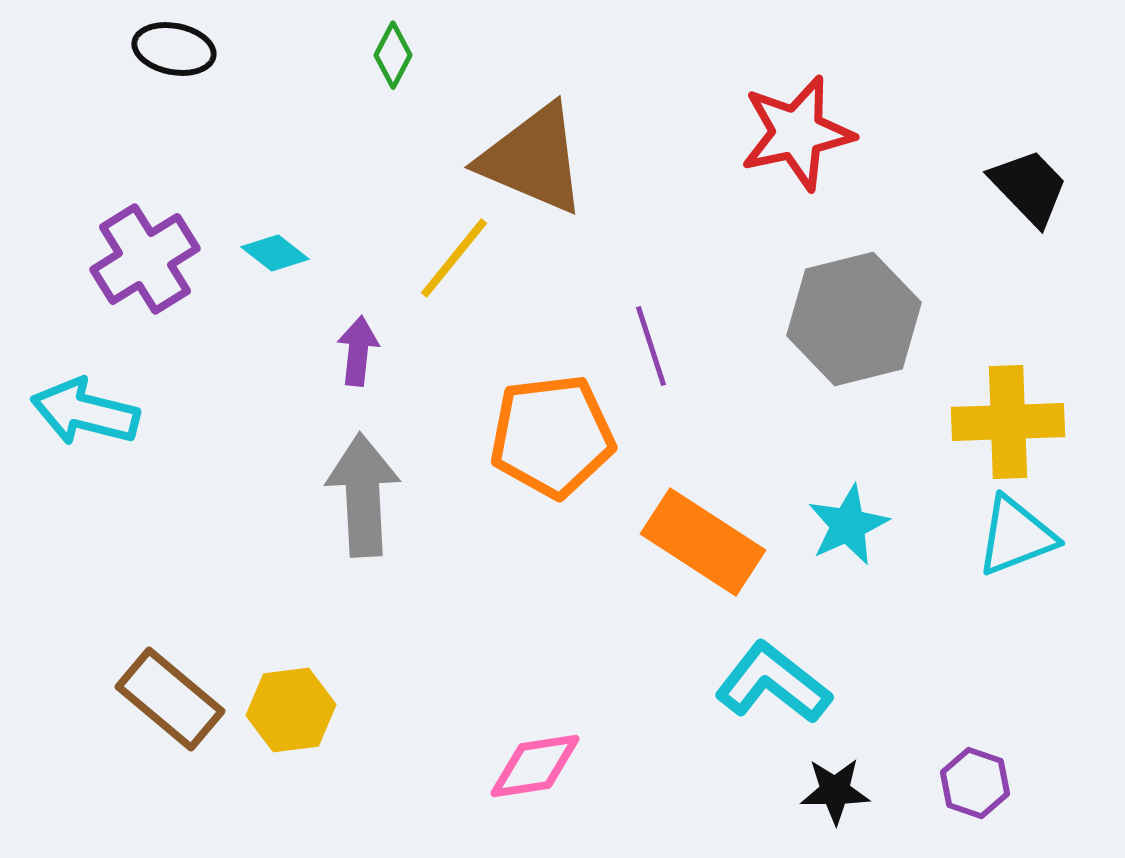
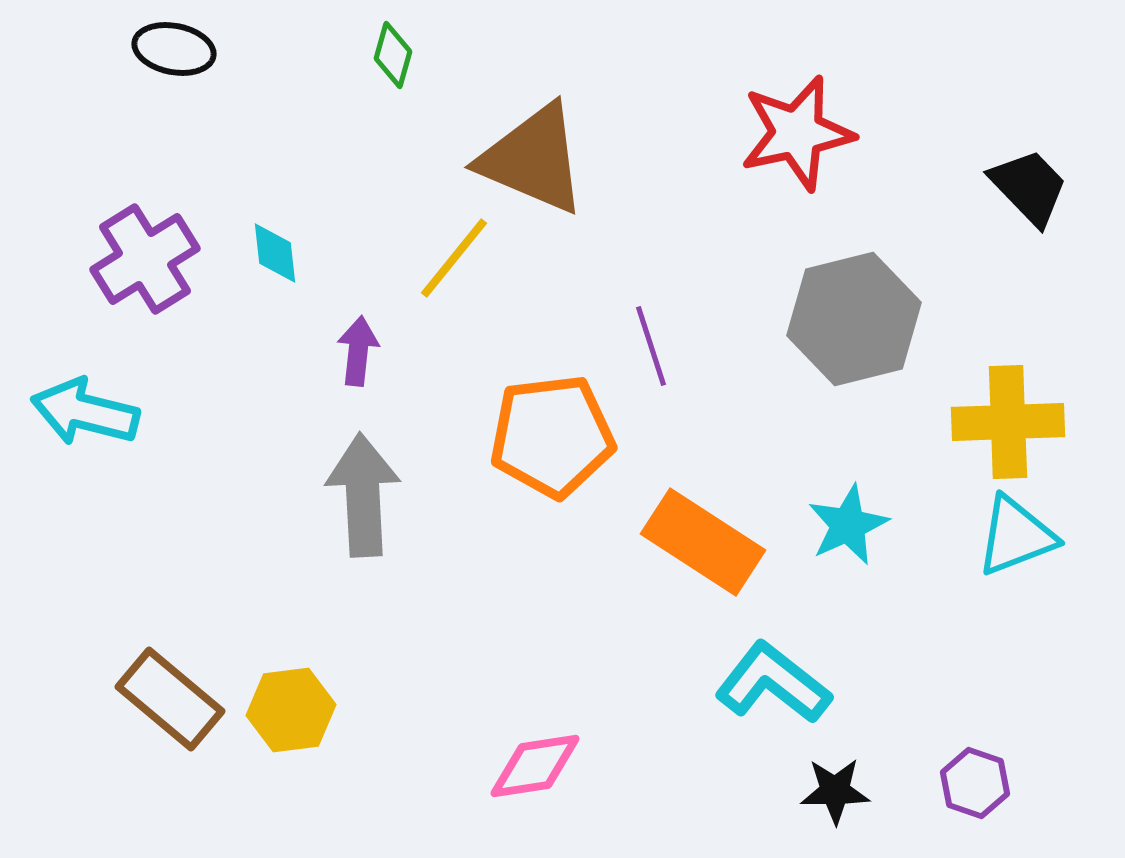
green diamond: rotated 12 degrees counterclockwise
cyan diamond: rotated 46 degrees clockwise
